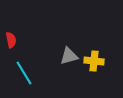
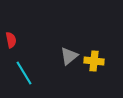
gray triangle: rotated 24 degrees counterclockwise
